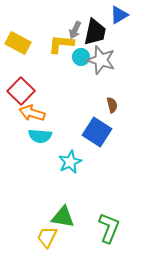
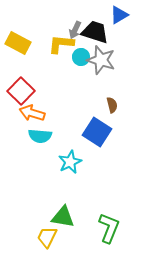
black trapezoid: rotated 84 degrees counterclockwise
